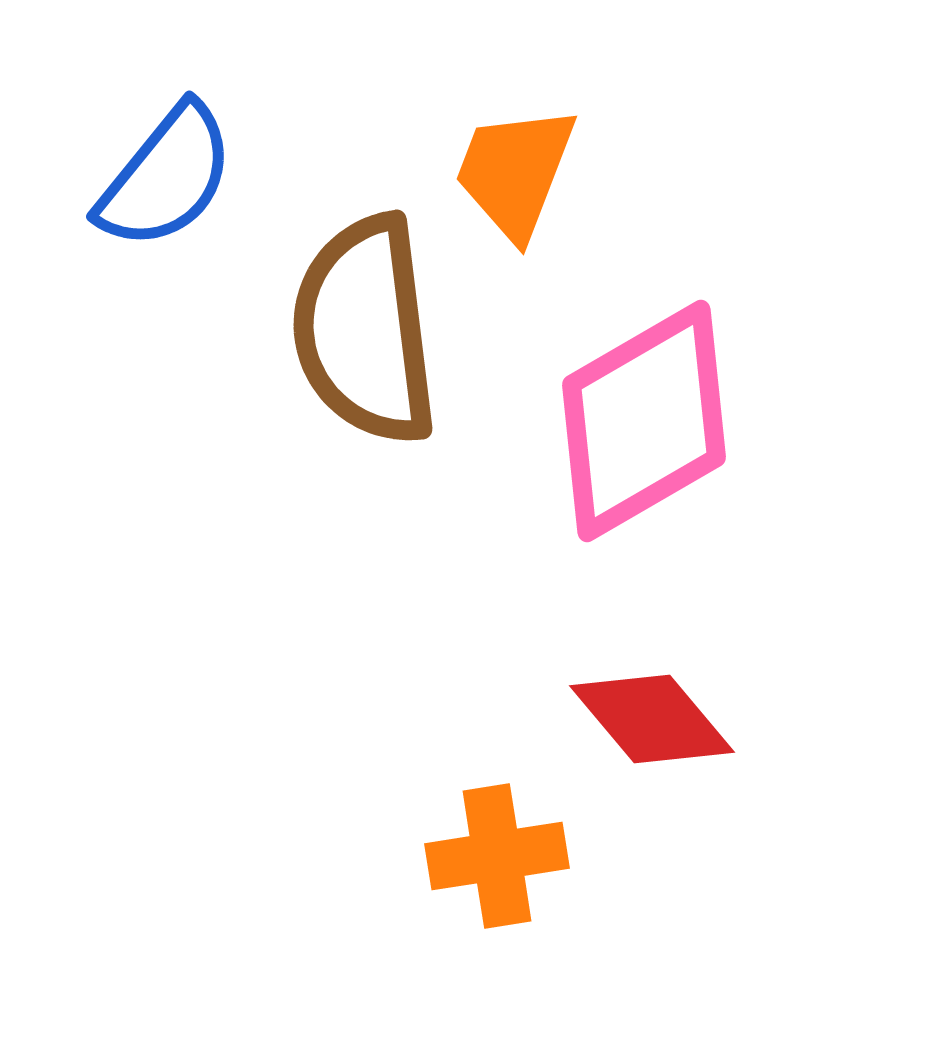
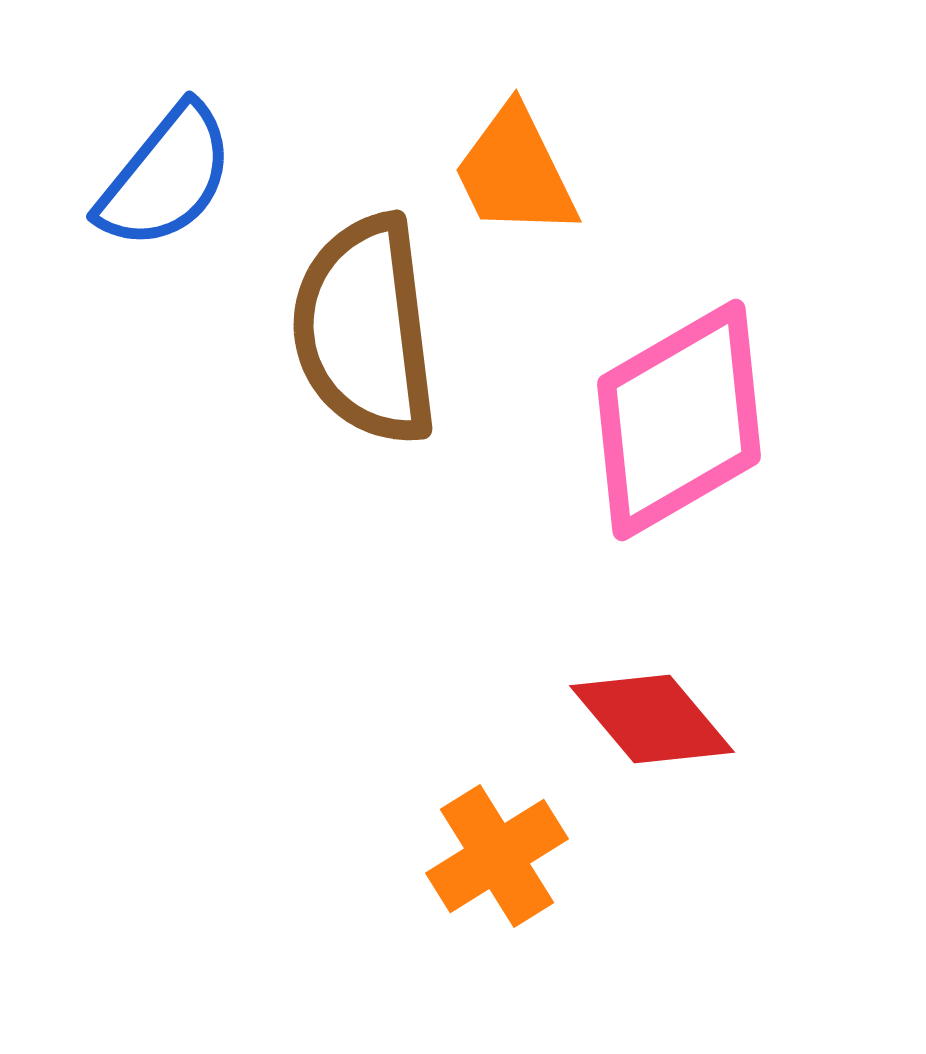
orange trapezoid: rotated 47 degrees counterclockwise
pink diamond: moved 35 px right, 1 px up
orange cross: rotated 23 degrees counterclockwise
